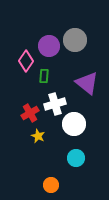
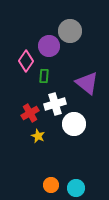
gray circle: moved 5 px left, 9 px up
cyan circle: moved 30 px down
